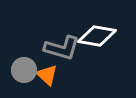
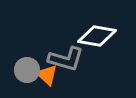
gray L-shape: moved 4 px right, 11 px down
gray circle: moved 3 px right
